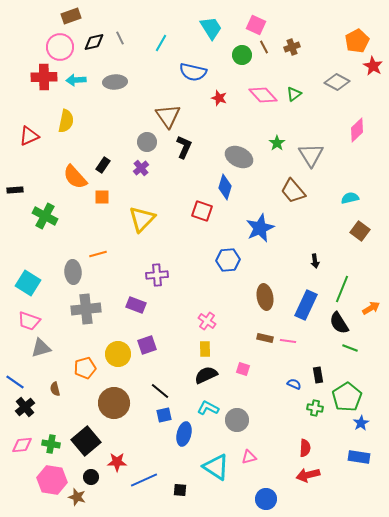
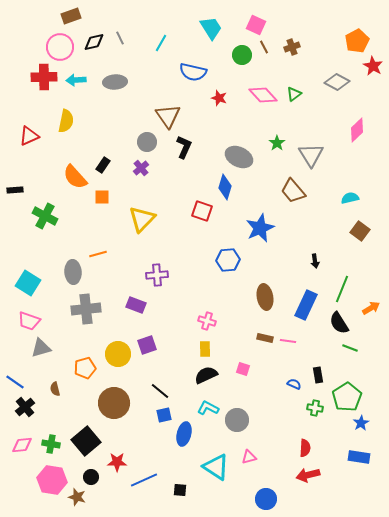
pink cross at (207, 321): rotated 18 degrees counterclockwise
